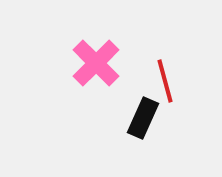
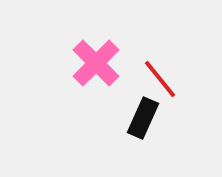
red line: moved 5 px left, 2 px up; rotated 24 degrees counterclockwise
